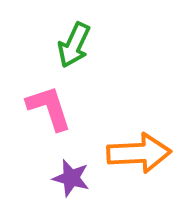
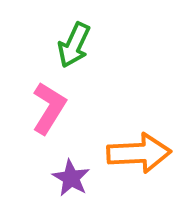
pink L-shape: rotated 50 degrees clockwise
purple star: rotated 15 degrees clockwise
